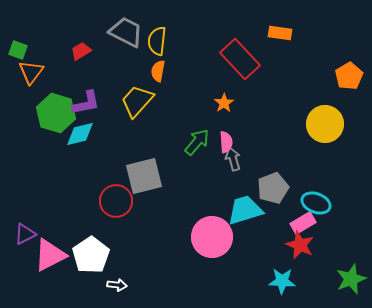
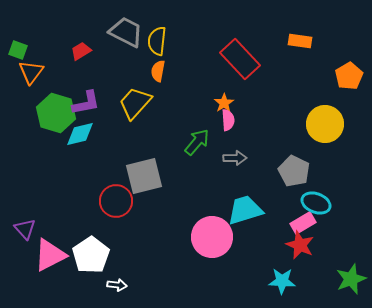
orange rectangle: moved 20 px right, 8 px down
yellow trapezoid: moved 2 px left, 2 px down
pink semicircle: moved 2 px right, 22 px up
gray arrow: moved 2 px right, 1 px up; rotated 105 degrees clockwise
gray pentagon: moved 21 px right, 17 px up; rotated 24 degrees counterclockwise
purple triangle: moved 5 px up; rotated 45 degrees counterclockwise
